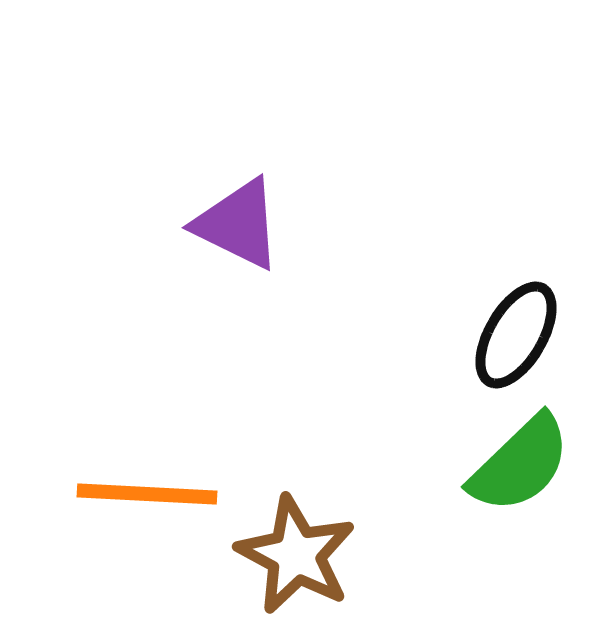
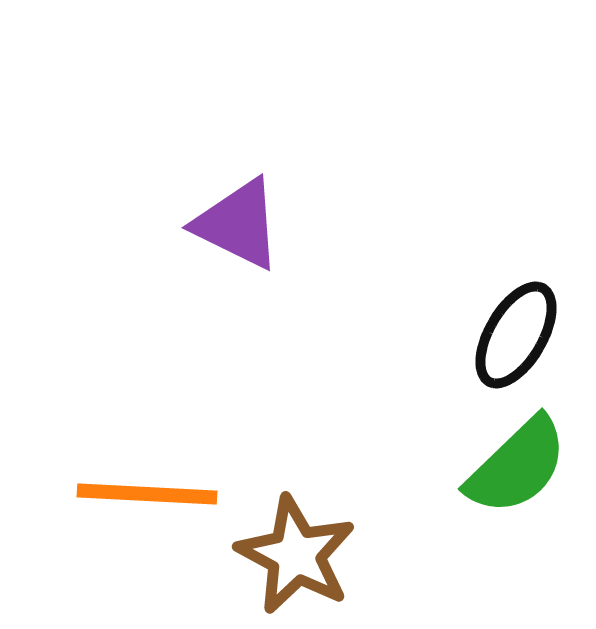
green semicircle: moved 3 px left, 2 px down
